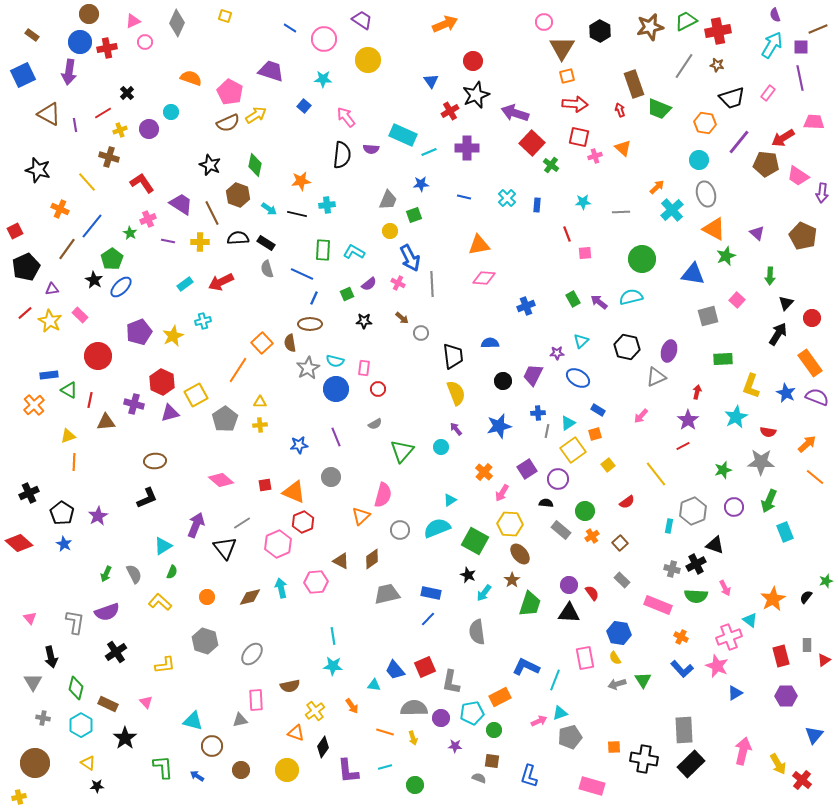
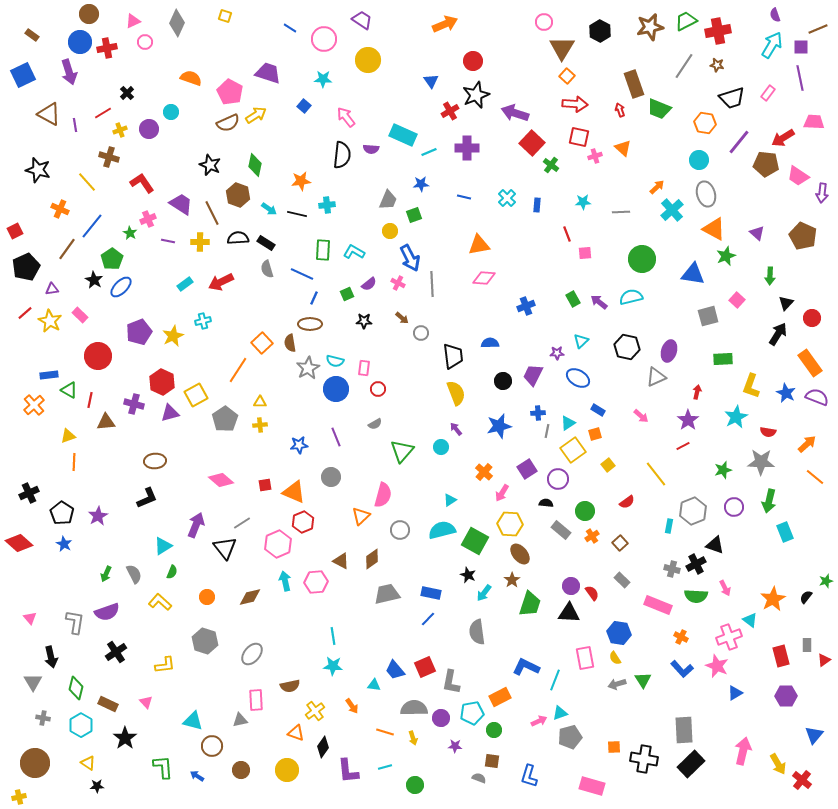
purple trapezoid at (271, 71): moved 3 px left, 2 px down
purple arrow at (69, 72): rotated 25 degrees counterclockwise
orange square at (567, 76): rotated 35 degrees counterclockwise
pink arrow at (641, 416): rotated 91 degrees counterclockwise
green arrow at (769, 501): rotated 10 degrees counterclockwise
cyan semicircle at (437, 528): moved 5 px right, 2 px down; rotated 8 degrees clockwise
purple circle at (569, 585): moved 2 px right, 1 px down
cyan arrow at (281, 588): moved 4 px right, 7 px up
